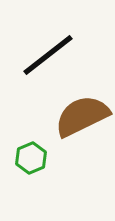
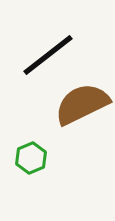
brown semicircle: moved 12 px up
